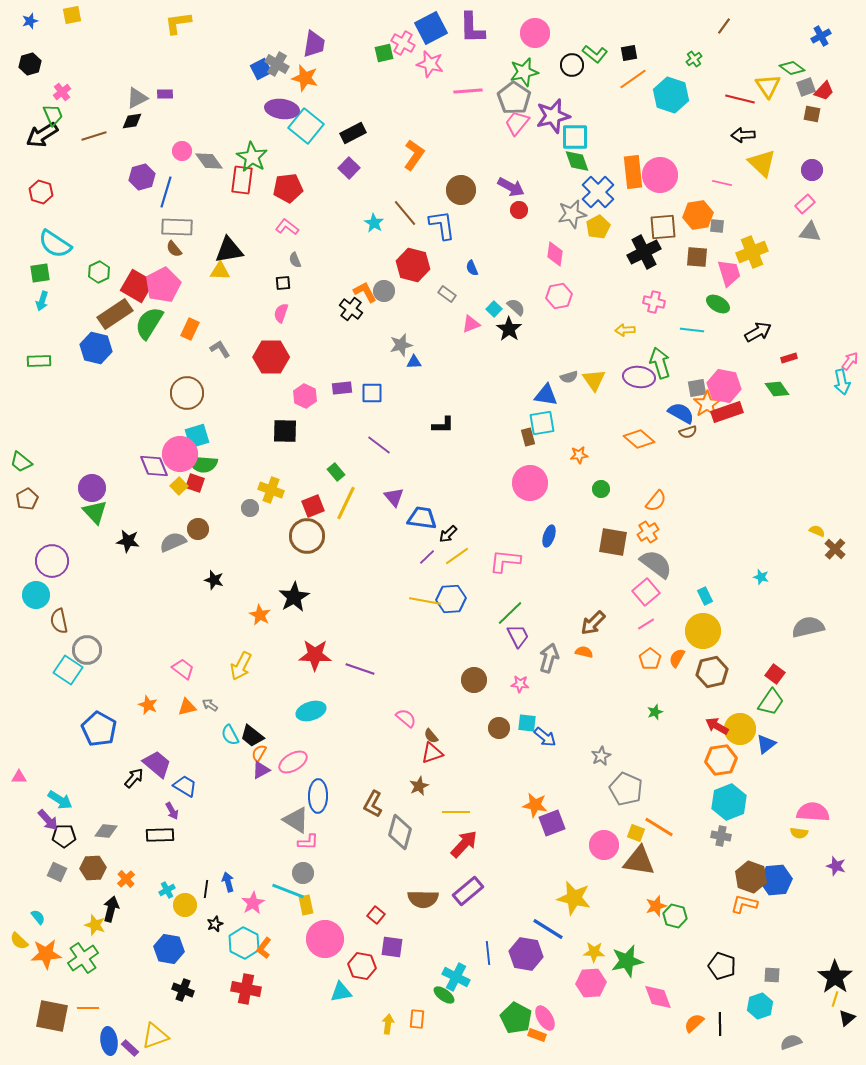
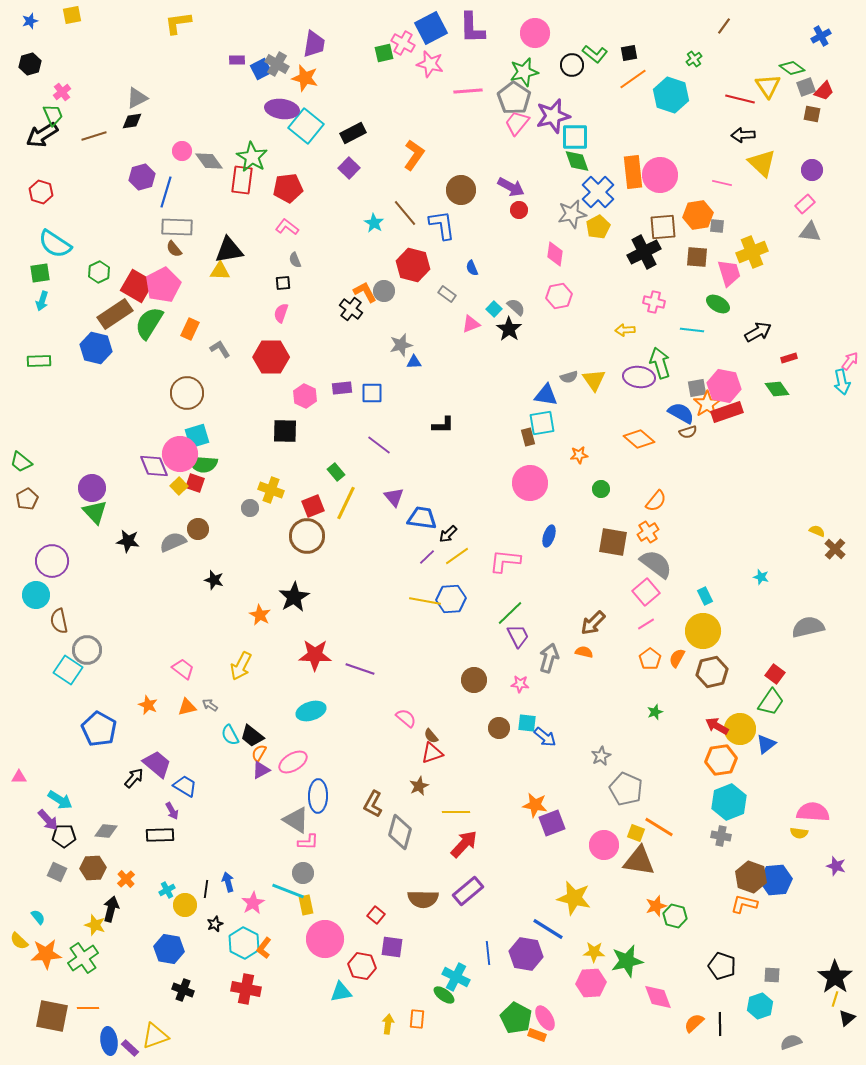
purple rectangle at (165, 94): moved 72 px right, 34 px up
